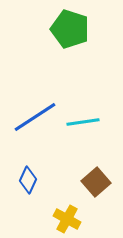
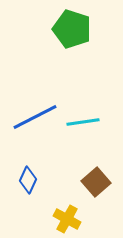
green pentagon: moved 2 px right
blue line: rotated 6 degrees clockwise
